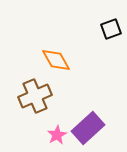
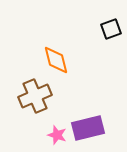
orange diamond: rotated 16 degrees clockwise
purple rectangle: rotated 28 degrees clockwise
pink star: rotated 24 degrees counterclockwise
